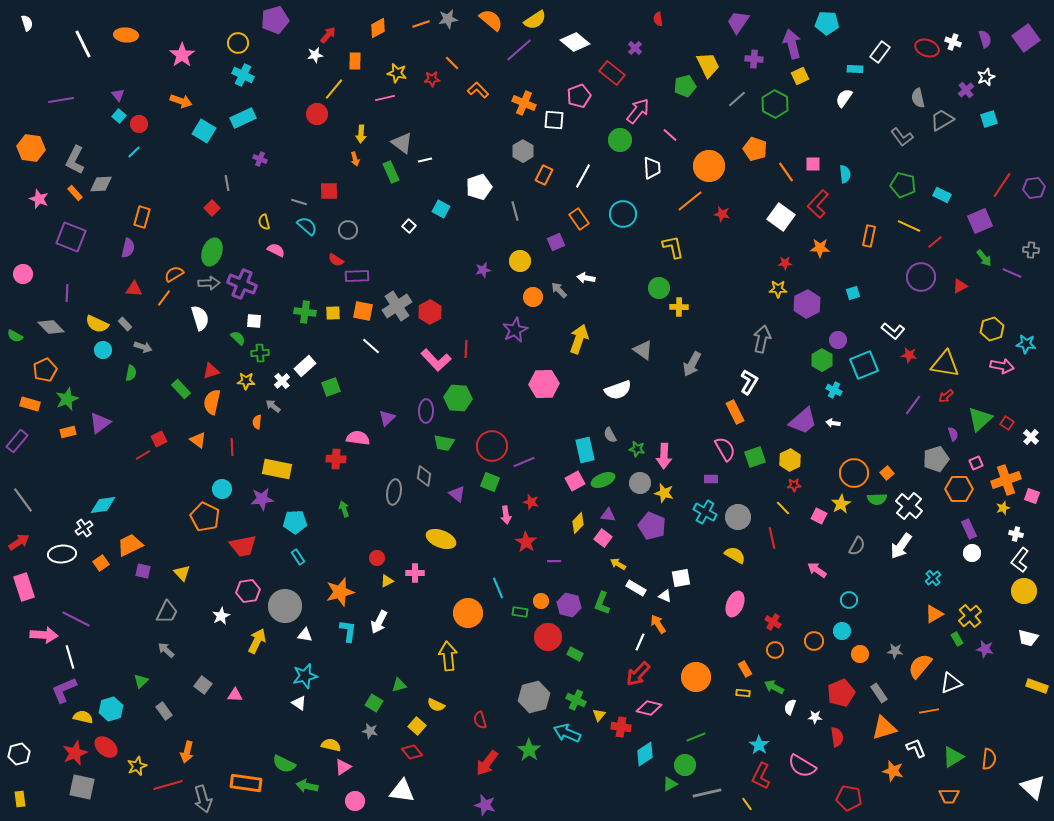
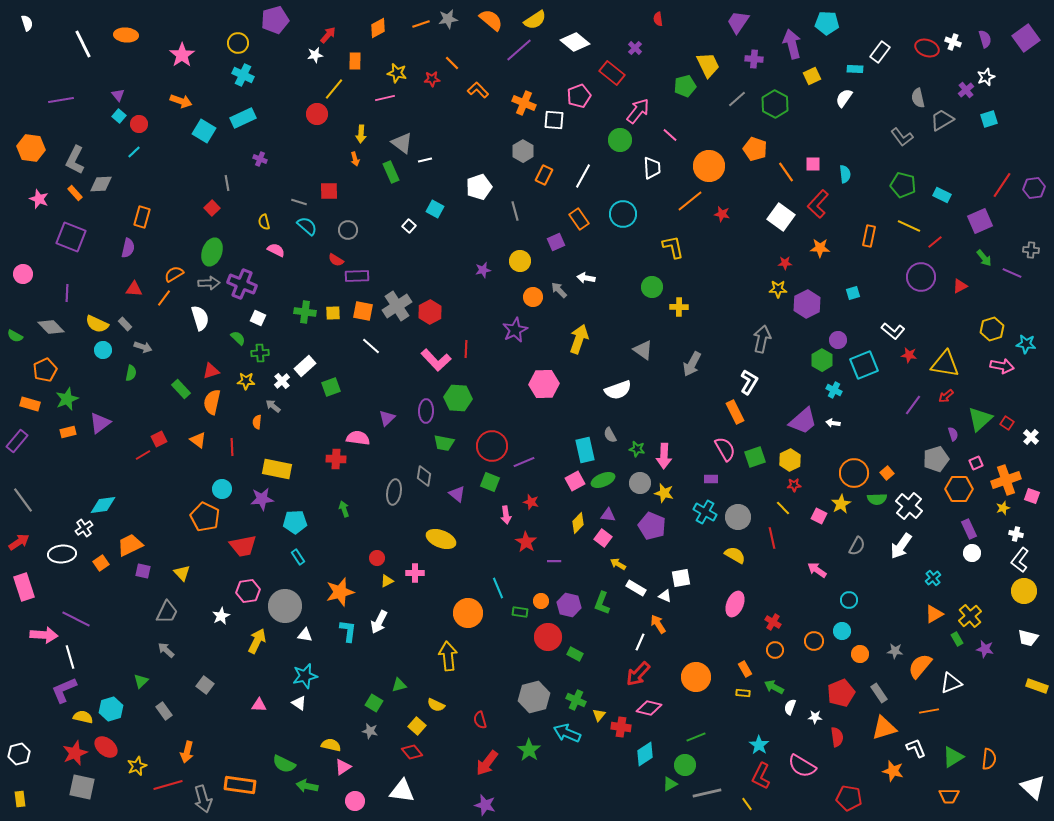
yellow square at (800, 76): moved 12 px right
cyan square at (441, 209): moved 6 px left
green circle at (659, 288): moved 7 px left, 1 px up
white square at (254, 321): moved 4 px right, 3 px up; rotated 21 degrees clockwise
gray square at (203, 685): moved 2 px right
pink triangle at (235, 695): moved 24 px right, 10 px down
orange rectangle at (246, 783): moved 6 px left, 2 px down
